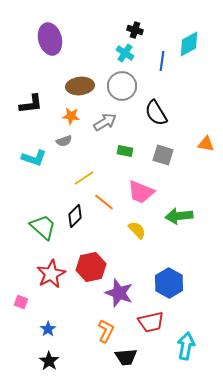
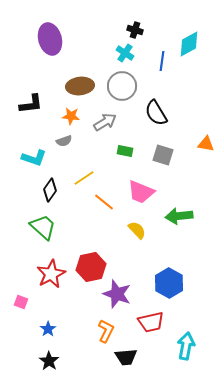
black diamond: moved 25 px left, 26 px up; rotated 10 degrees counterclockwise
purple star: moved 2 px left, 1 px down
